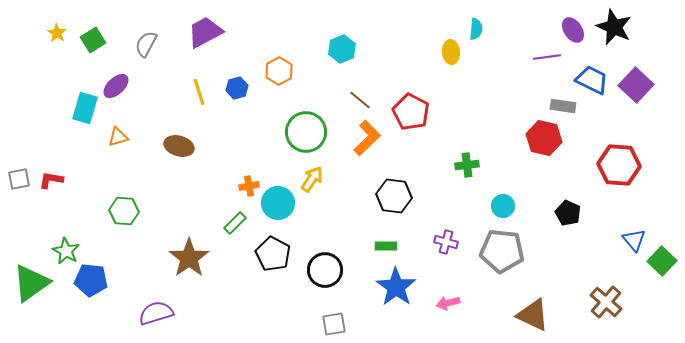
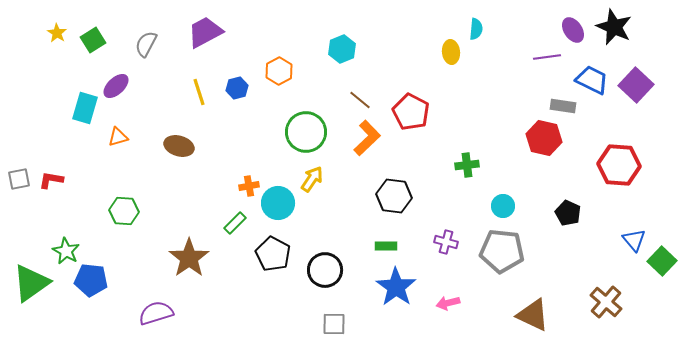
gray square at (334, 324): rotated 10 degrees clockwise
